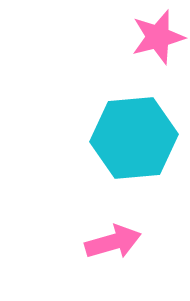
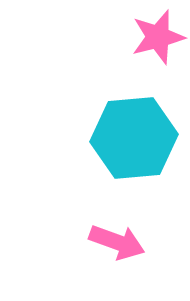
pink arrow: moved 4 px right; rotated 36 degrees clockwise
